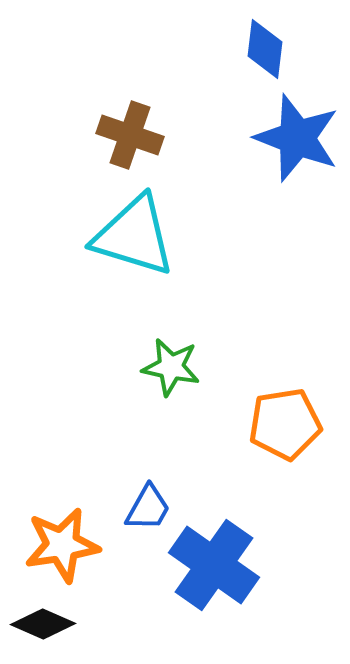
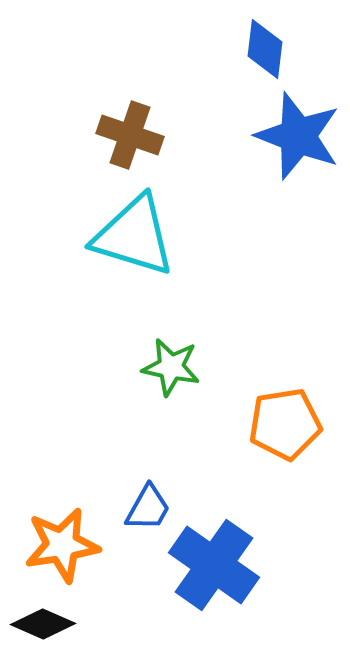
blue star: moved 1 px right, 2 px up
